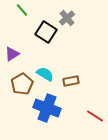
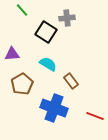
gray cross: rotated 35 degrees clockwise
purple triangle: rotated 28 degrees clockwise
cyan semicircle: moved 3 px right, 10 px up
brown rectangle: rotated 63 degrees clockwise
blue cross: moved 7 px right
red line: rotated 12 degrees counterclockwise
